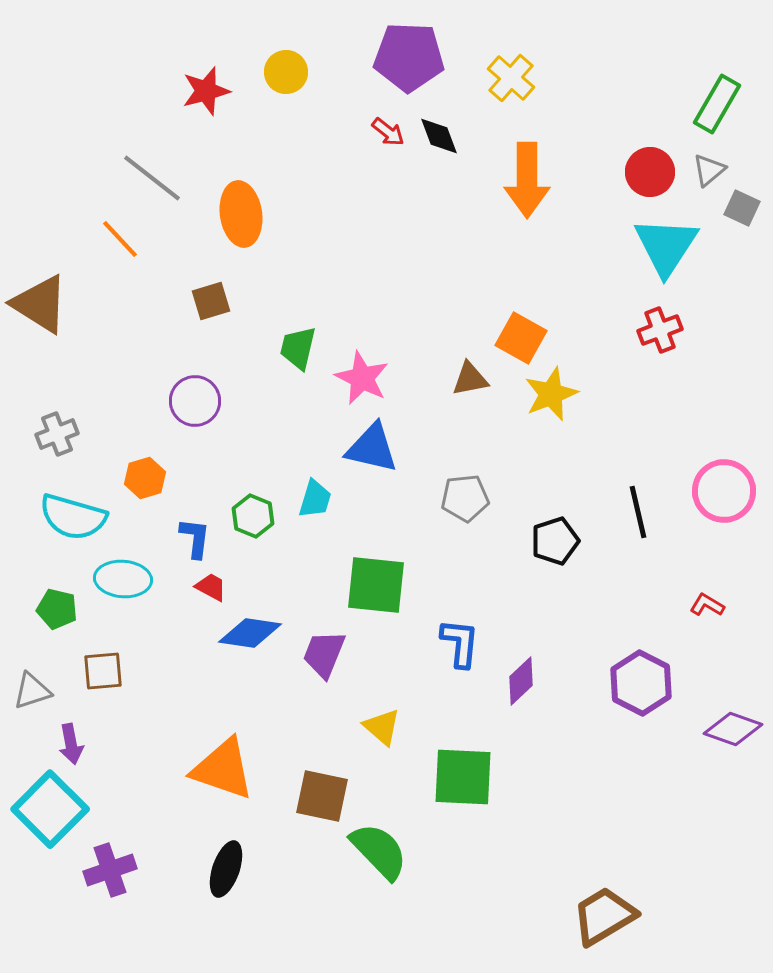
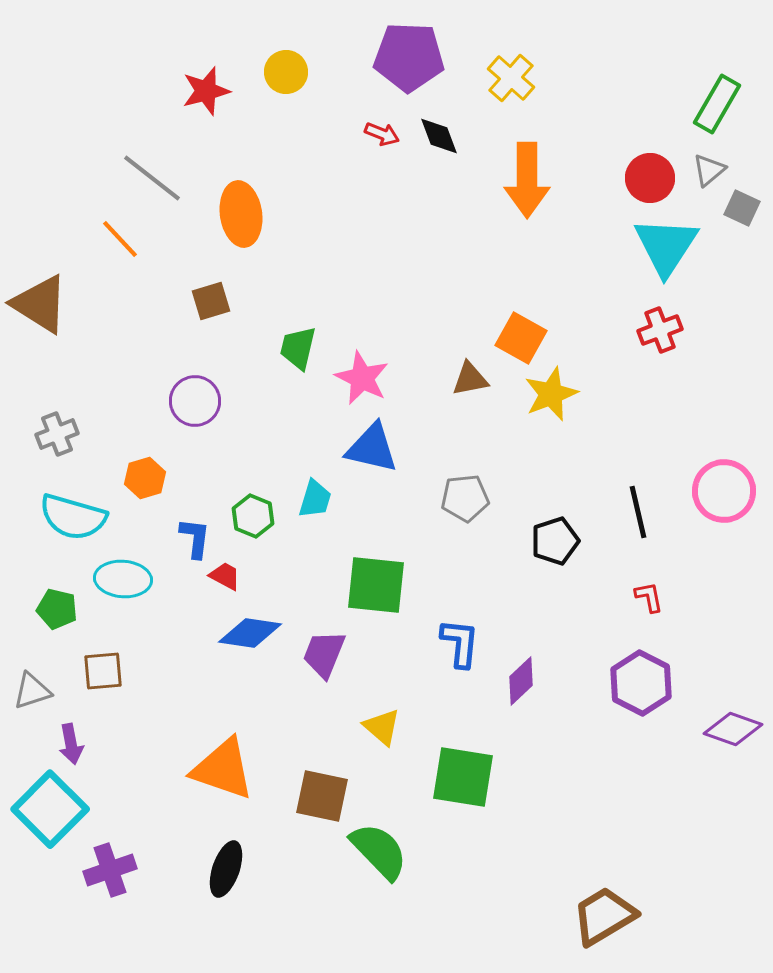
red arrow at (388, 132): moved 6 px left, 2 px down; rotated 16 degrees counterclockwise
red circle at (650, 172): moved 6 px down
red trapezoid at (211, 587): moved 14 px right, 11 px up
red L-shape at (707, 605): moved 58 px left, 8 px up; rotated 48 degrees clockwise
green square at (463, 777): rotated 6 degrees clockwise
